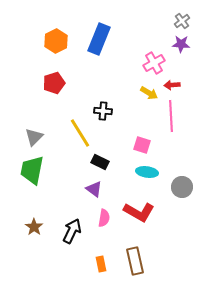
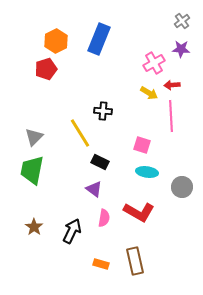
purple star: moved 5 px down
red pentagon: moved 8 px left, 14 px up
orange rectangle: rotated 63 degrees counterclockwise
